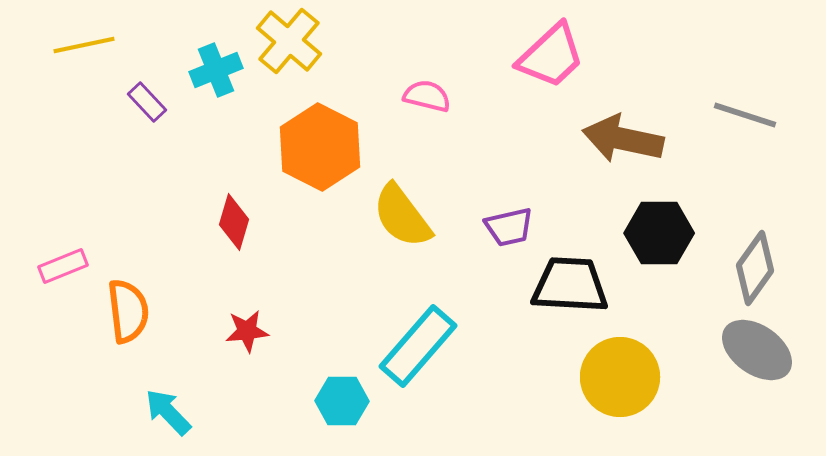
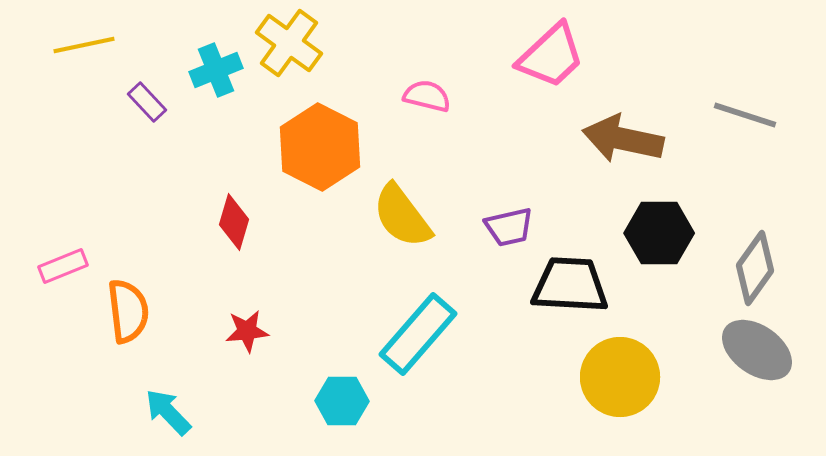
yellow cross: moved 2 px down; rotated 4 degrees counterclockwise
cyan rectangle: moved 12 px up
